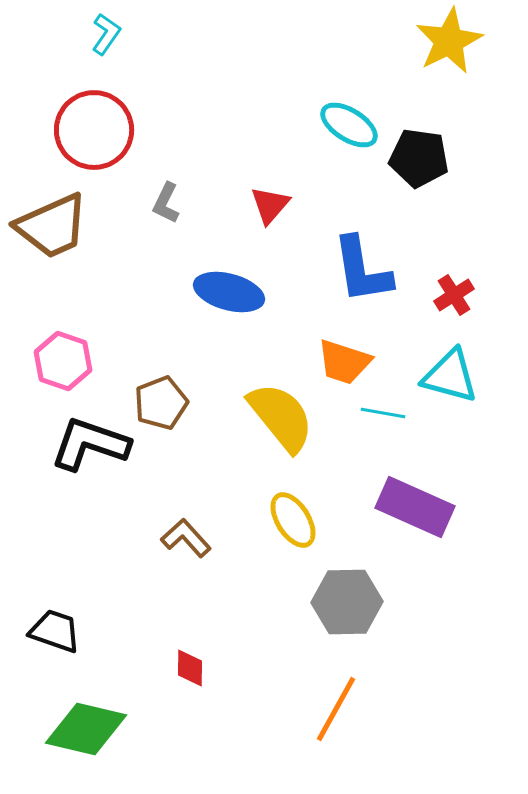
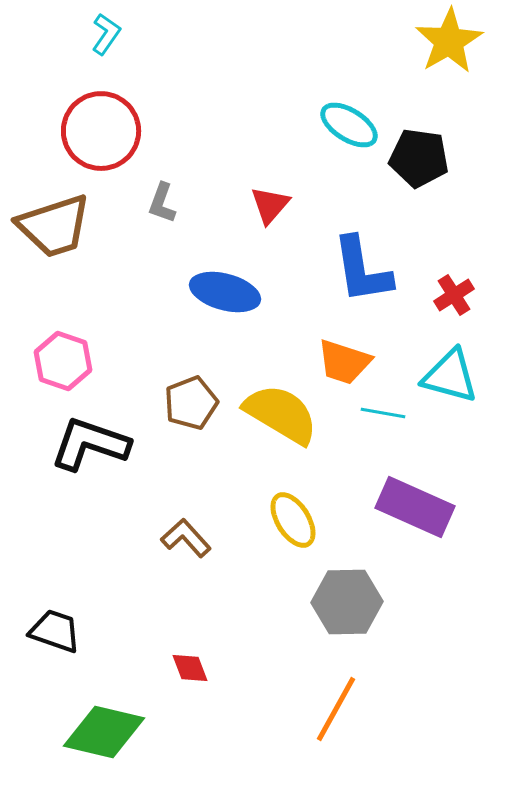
yellow star: rotated 4 degrees counterclockwise
red circle: moved 7 px right, 1 px down
gray L-shape: moved 4 px left; rotated 6 degrees counterclockwise
brown trapezoid: moved 2 px right; rotated 6 degrees clockwise
blue ellipse: moved 4 px left
brown pentagon: moved 30 px right
yellow semicircle: moved 3 px up; rotated 20 degrees counterclockwise
red diamond: rotated 21 degrees counterclockwise
green diamond: moved 18 px right, 3 px down
